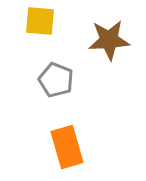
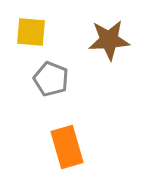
yellow square: moved 9 px left, 11 px down
gray pentagon: moved 5 px left, 1 px up
